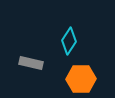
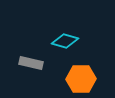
cyan diamond: moved 4 px left; rotated 72 degrees clockwise
